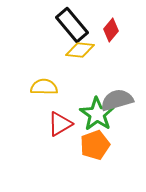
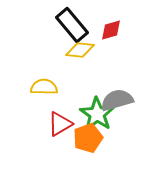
red diamond: rotated 35 degrees clockwise
orange pentagon: moved 7 px left, 7 px up
